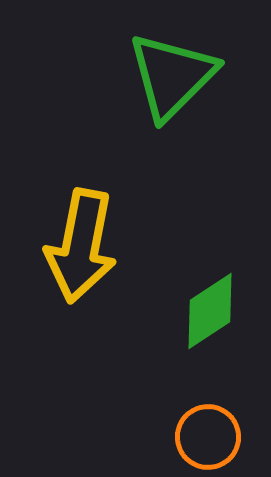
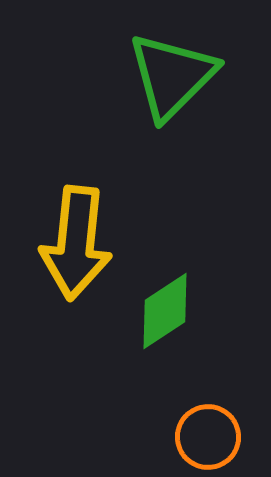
yellow arrow: moved 5 px left, 3 px up; rotated 5 degrees counterclockwise
green diamond: moved 45 px left
